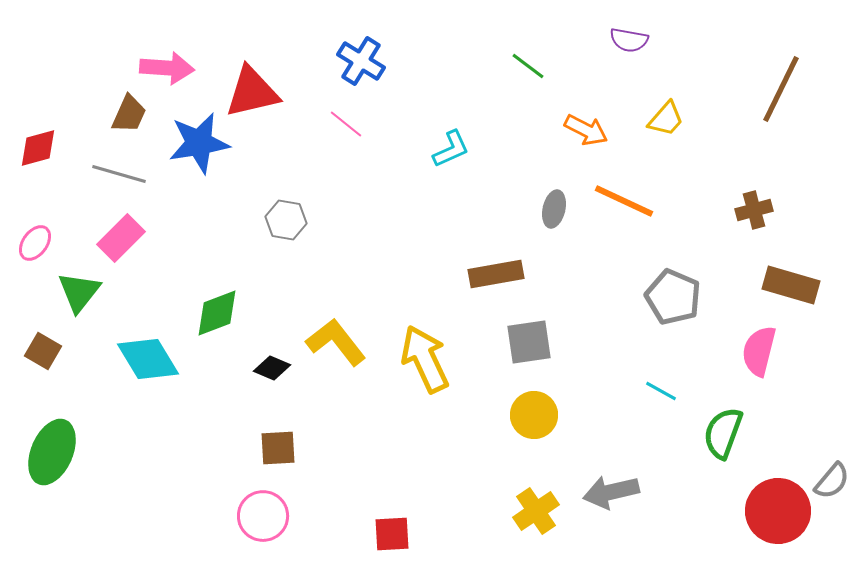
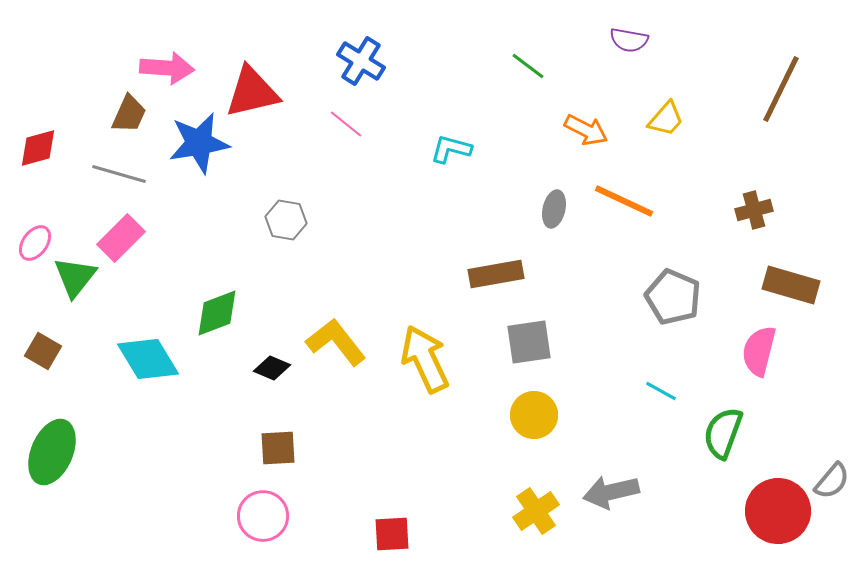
cyan L-shape at (451, 149): rotated 141 degrees counterclockwise
green triangle at (79, 292): moved 4 px left, 15 px up
